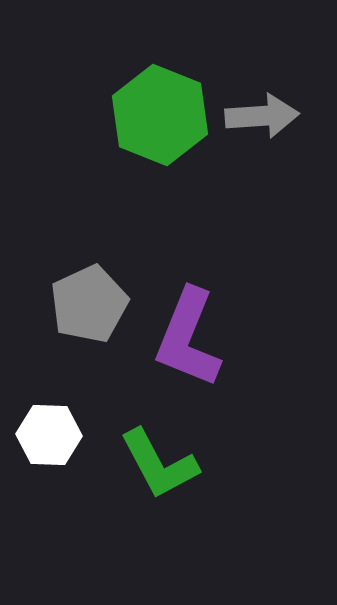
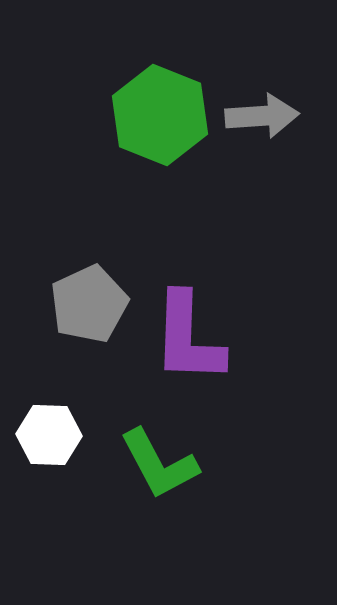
purple L-shape: rotated 20 degrees counterclockwise
